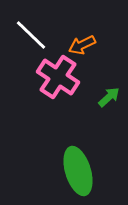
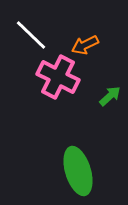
orange arrow: moved 3 px right
pink cross: rotated 6 degrees counterclockwise
green arrow: moved 1 px right, 1 px up
